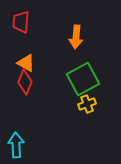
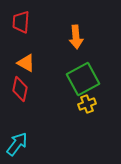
orange arrow: rotated 10 degrees counterclockwise
red diamond: moved 5 px left, 7 px down; rotated 10 degrees counterclockwise
cyan arrow: moved 1 px right, 1 px up; rotated 40 degrees clockwise
